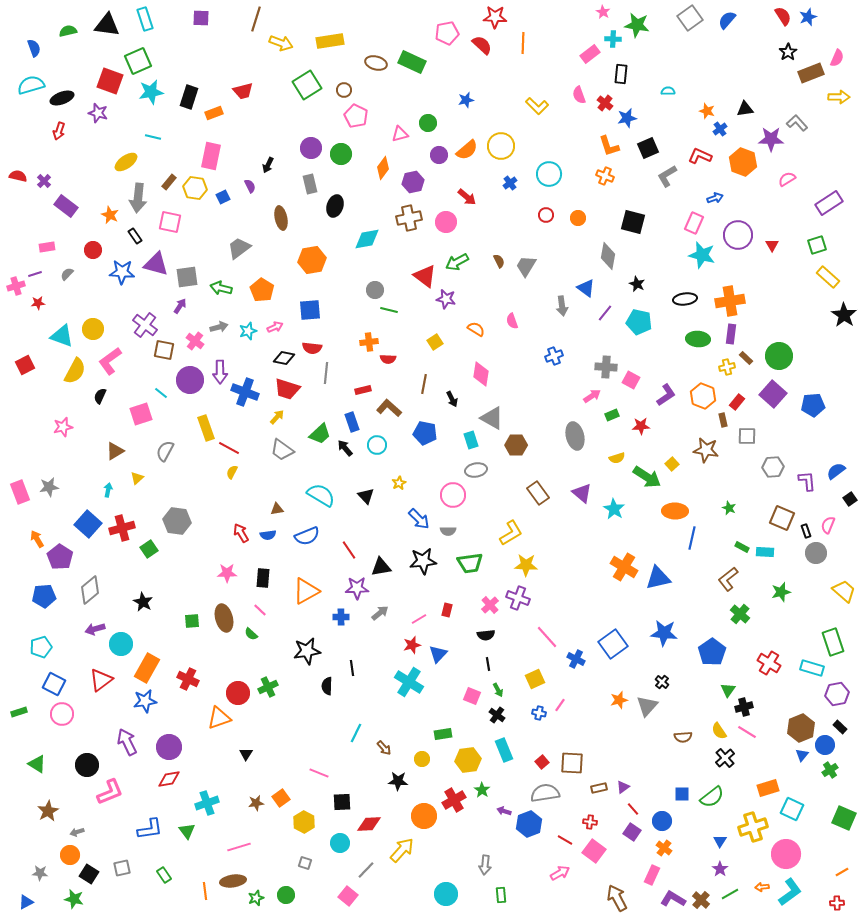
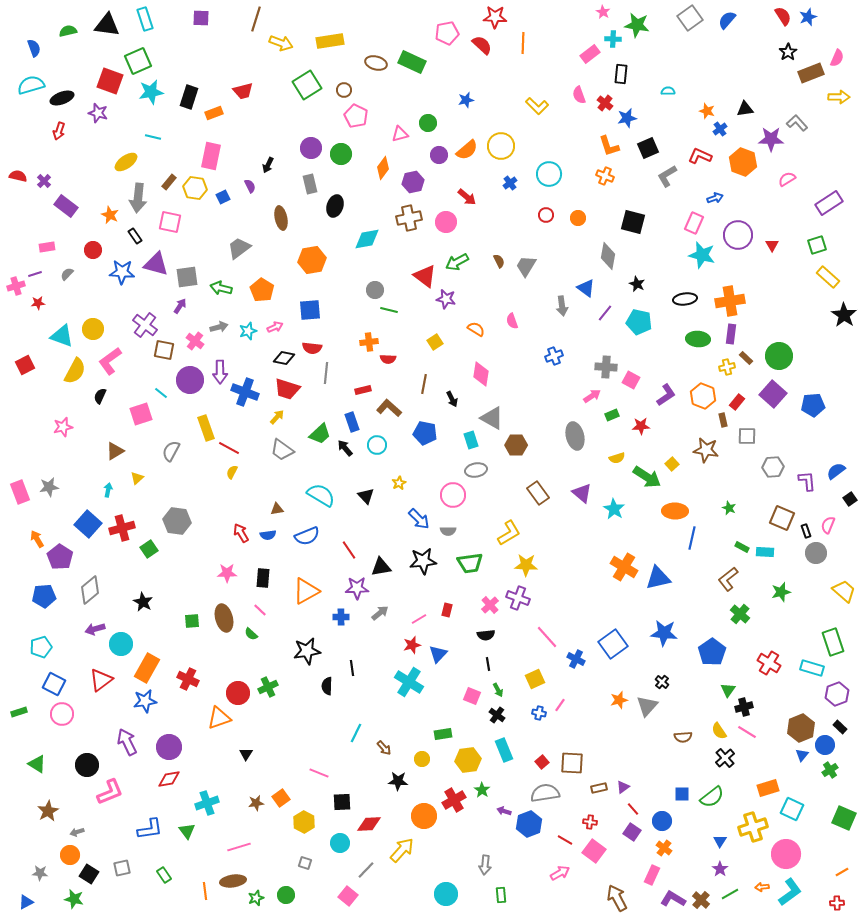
gray semicircle at (165, 451): moved 6 px right
yellow L-shape at (511, 533): moved 2 px left
purple hexagon at (837, 694): rotated 10 degrees counterclockwise
